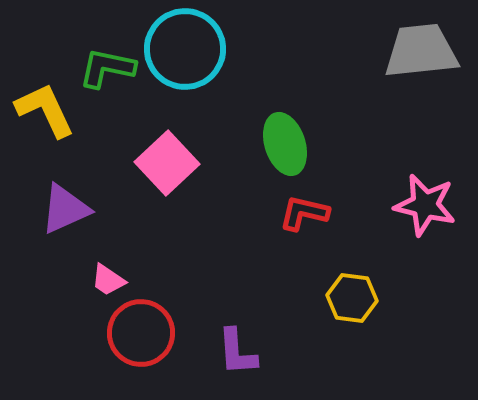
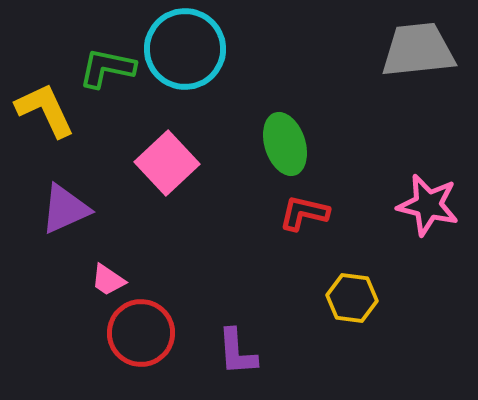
gray trapezoid: moved 3 px left, 1 px up
pink star: moved 3 px right
